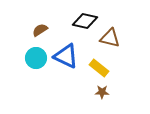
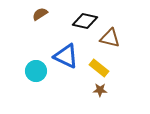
brown semicircle: moved 16 px up
cyan circle: moved 13 px down
brown star: moved 2 px left, 2 px up
